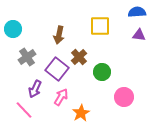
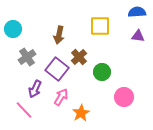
purple triangle: moved 1 px left, 1 px down
